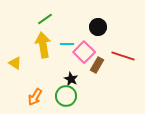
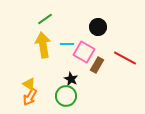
pink square: rotated 15 degrees counterclockwise
red line: moved 2 px right, 2 px down; rotated 10 degrees clockwise
yellow triangle: moved 14 px right, 21 px down
orange arrow: moved 5 px left
